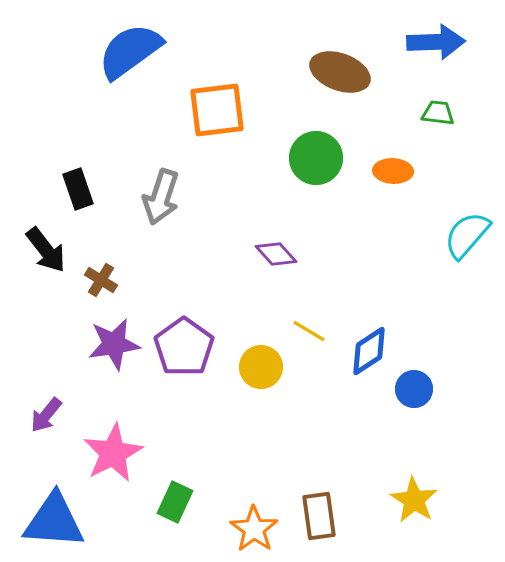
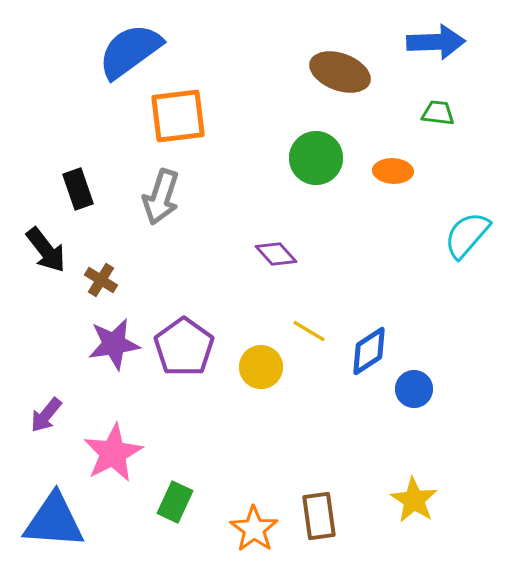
orange square: moved 39 px left, 6 px down
